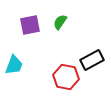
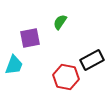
purple square: moved 13 px down
